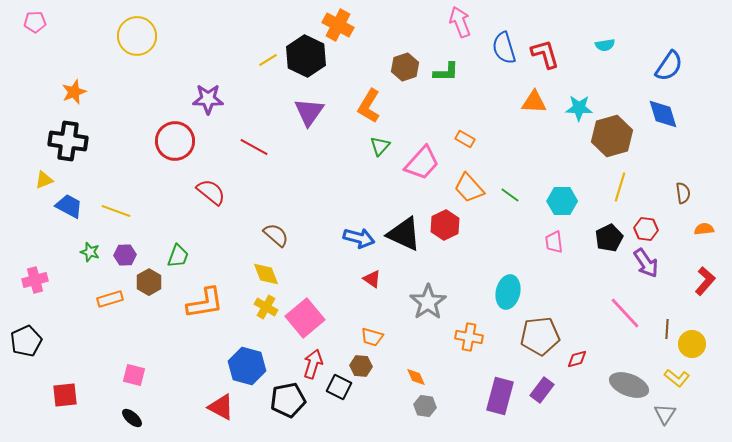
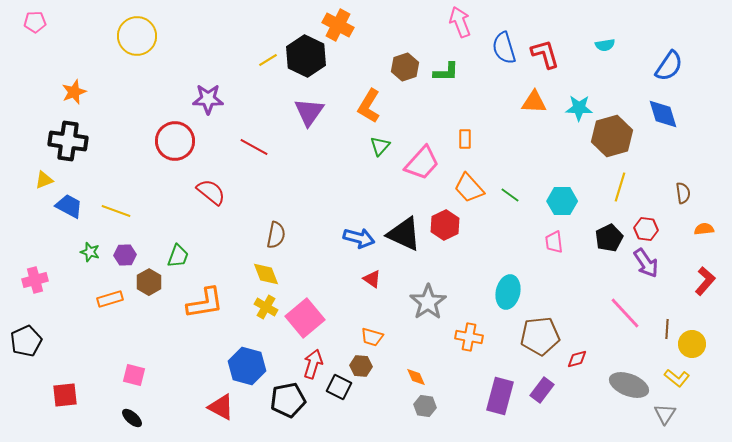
orange rectangle at (465, 139): rotated 60 degrees clockwise
brown semicircle at (276, 235): rotated 60 degrees clockwise
